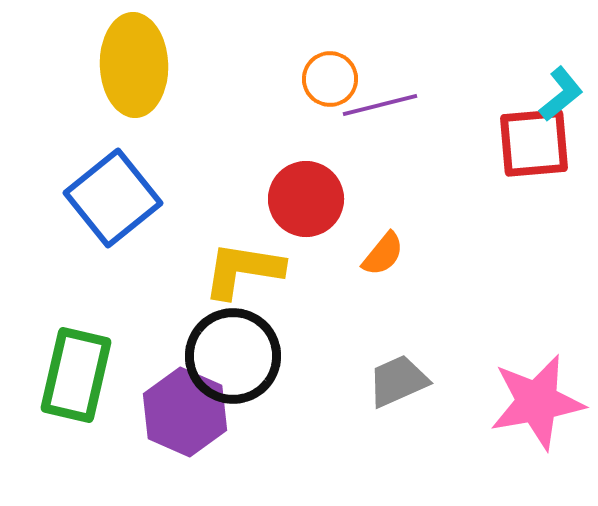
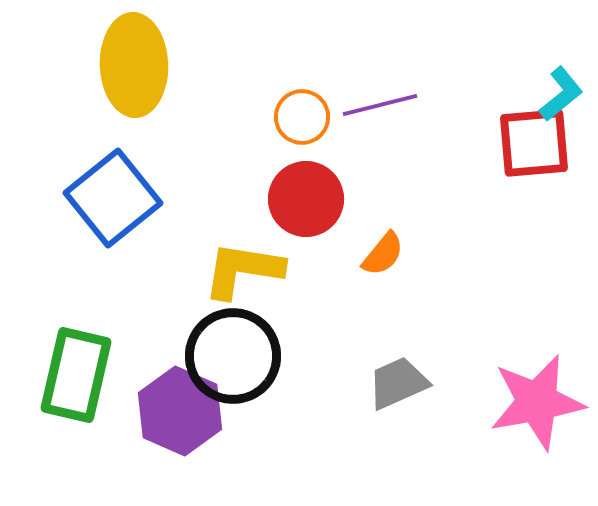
orange circle: moved 28 px left, 38 px down
gray trapezoid: moved 2 px down
purple hexagon: moved 5 px left, 1 px up
